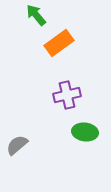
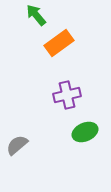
green ellipse: rotated 30 degrees counterclockwise
